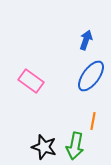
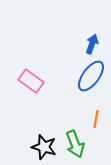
blue arrow: moved 6 px right, 4 px down
orange line: moved 3 px right, 2 px up
green arrow: moved 2 px up; rotated 32 degrees counterclockwise
